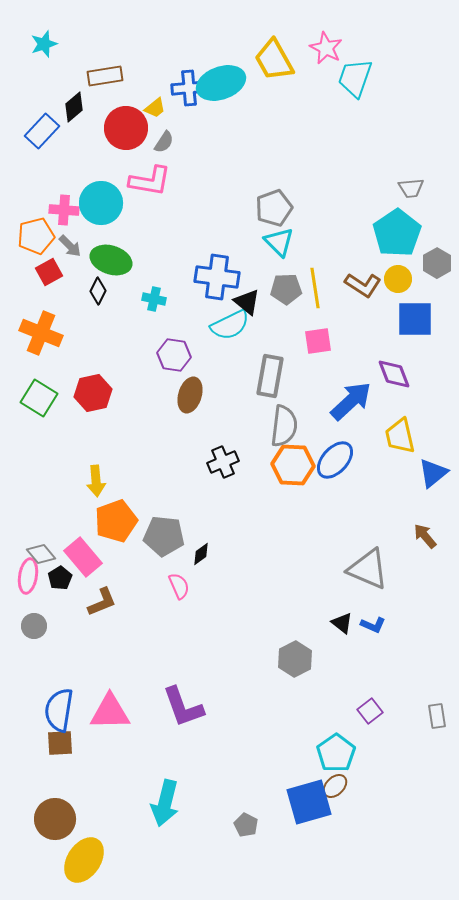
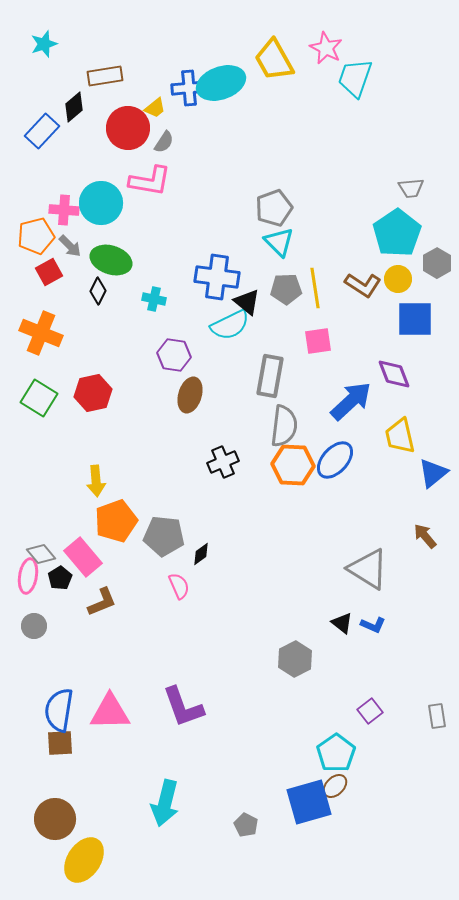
red circle at (126, 128): moved 2 px right
gray triangle at (368, 569): rotated 9 degrees clockwise
